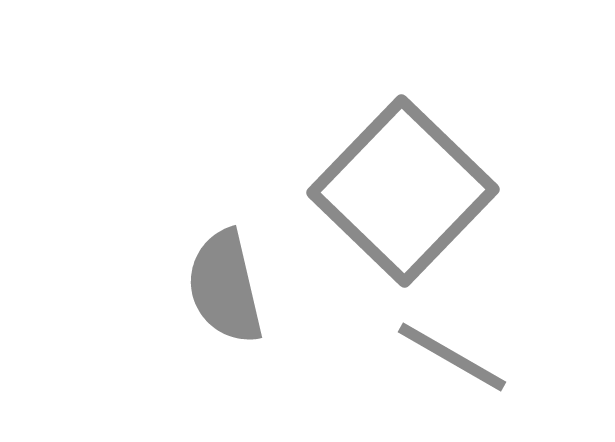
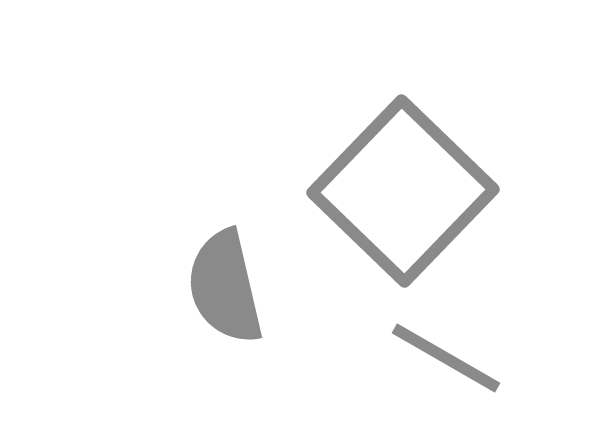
gray line: moved 6 px left, 1 px down
